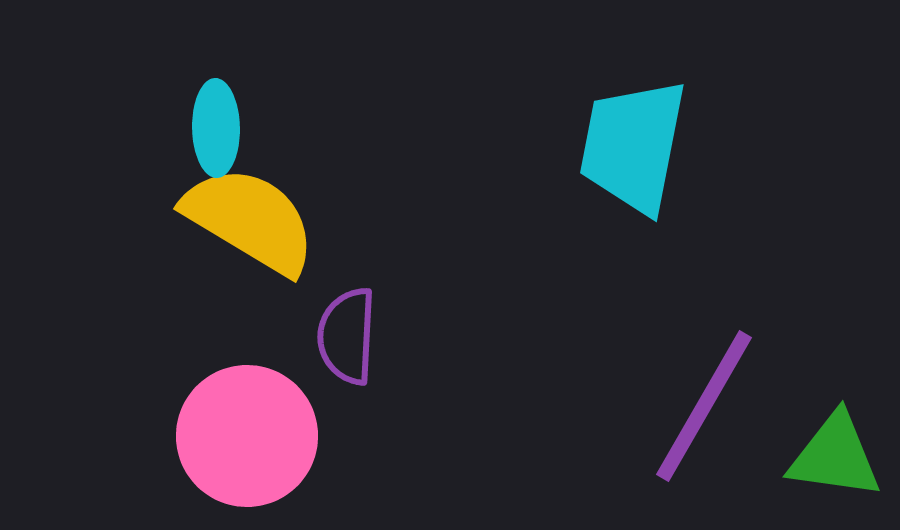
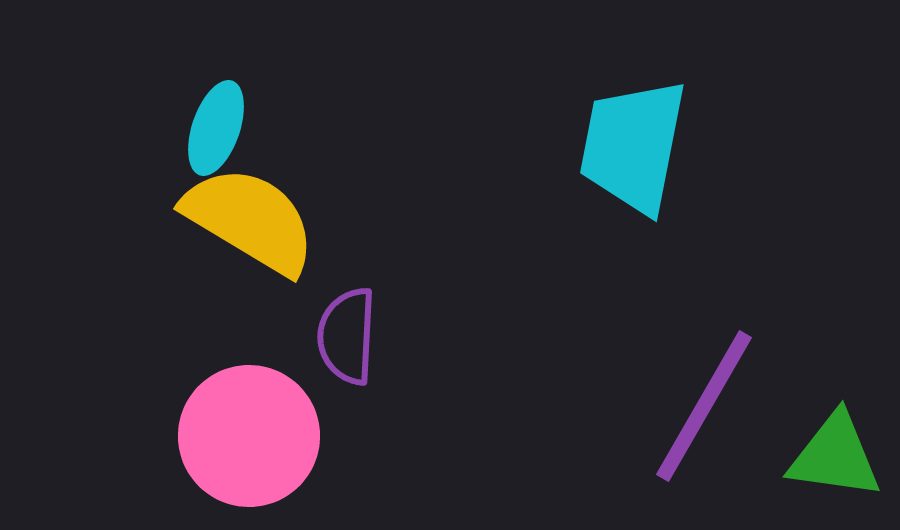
cyan ellipse: rotated 20 degrees clockwise
pink circle: moved 2 px right
